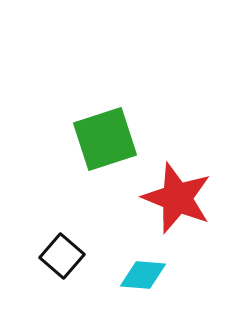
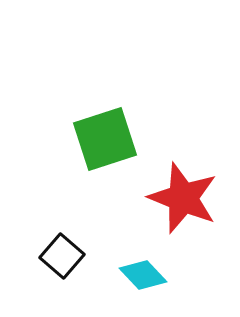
red star: moved 6 px right
cyan diamond: rotated 42 degrees clockwise
